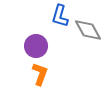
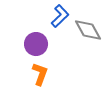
blue L-shape: rotated 150 degrees counterclockwise
purple circle: moved 2 px up
